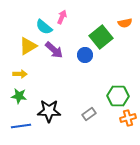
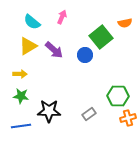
cyan semicircle: moved 12 px left, 5 px up
green star: moved 2 px right
